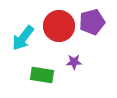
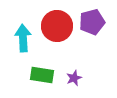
red circle: moved 2 px left
cyan arrow: rotated 140 degrees clockwise
purple star: moved 16 px down; rotated 21 degrees counterclockwise
